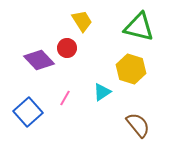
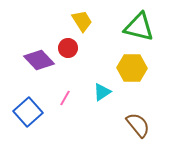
red circle: moved 1 px right
yellow hexagon: moved 1 px right, 1 px up; rotated 16 degrees counterclockwise
